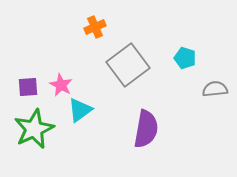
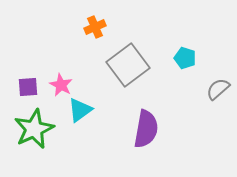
gray semicircle: moved 3 px right; rotated 35 degrees counterclockwise
